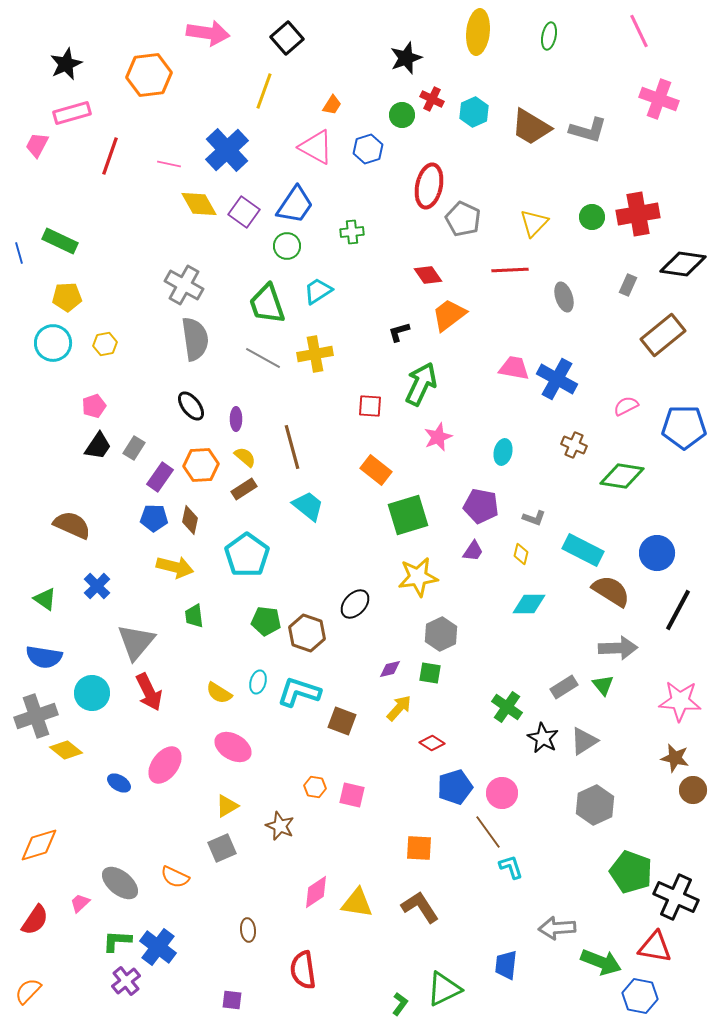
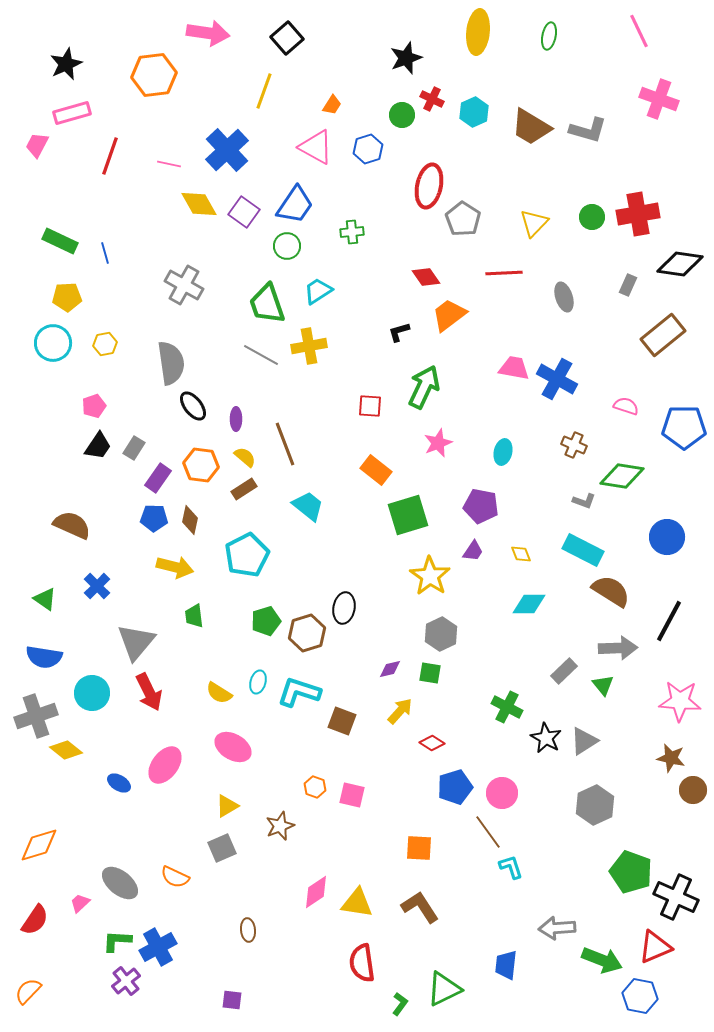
orange hexagon at (149, 75): moved 5 px right
gray pentagon at (463, 219): rotated 8 degrees clockwise
blue line at (19, 253): moved 86 px right
black diamond at (683, 264): moved 3 px left
red line at (510, 270): moved 6 px left, 3 px down
red diamond at (428, 275): moved 2 px left, 2 px down
gray semicircle at (195, 339): moved 24 px left, 24 px down
yellow cross at (315, 354): moved 6 px left, 8 px up
gray line at (263, 358): moved 2 px left, 3 px up
green arrow at (421, 384): moved 3 px right, 3 px down
black ellipse at (191, 406): moved 2 px right
pink semicircle at (626, 406): rotated 45 degrees clockwise
pink star at (438, 437): moved 6 px down
brown line at (292, 447): moved 7 px left, 3 px up; rotated 6 degrees counterclockwise
orange hexagon at (201, 465): rotated 12 degrees clockwise
purple rectangle at (160, 477): moved 2 px left, 1 px down
gray L-shape at (534, 518): moved 50 px right, 17 px up
blue circle at (657, 553): moved 10 px right, 16 px up
yellow diamond at (521, 554): rotated 35 degrees counterclockwise
cyan pentagon at (247, 555): rotated 9 degrees clockwise
yellow star at (418, 577): moved 12 px right, 1 px up; rotated 30 degrees counterclockwise
black ellipse at (355, 604): moved 11 px left, 4 px down; rotated 32 degrees counterclockwise
black line at (678, 610): moved 9 px left, 11 px down
green pentagon at (266, 621): rotated 24 degrees counterclockwise
brown hexagon at (307, 633): rotated 24 degrees clockwise
gray rectangle at (564, 687): moved 16 px up; rotated 12 degrees counterclockwise
green cross at (507, 707): rotated 8 degrees counterclockwise
yellow arrow at (399, 708): moved 1 px right, 3 px down
black star at (543, 738): moved 3 px right
brown star at (675, 758): moved 4 px left
orange hexagon at (315, 787): rotated 10 degrees clockwise
brown star at (280, 826): rotated 28 degrees clockwise
blue cross at (158, 947): rotated 24 degrees clockwise
red triangle at (655, 947): rotated 33 degrees counterclockwise
green arrow at (601, 962): moved 1 px right, 2 px up
red semicircle at (303, 970): moved 59 px right, 7 px up
